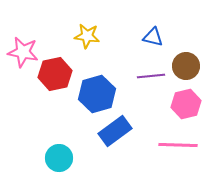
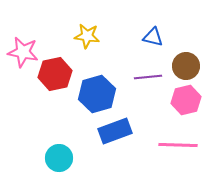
purple line: moved 3 px left, 1 px down
pink hexagon: moved 4 px up
blue rectangle: rotated 16 degrees clockwise
